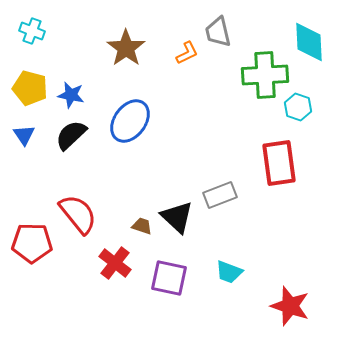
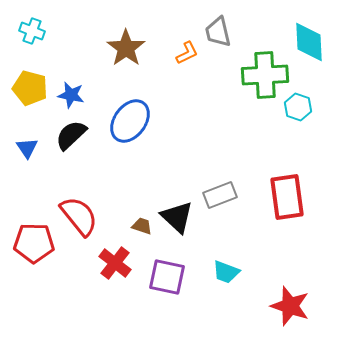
blue triangle: moved 3 px right, 13 px down
red rectangle: moved 8 px right, 34 px down
red semicircle: moved 1 px right, 2 px down
red pentagon: moved 2 px right
cyan trapezoid: moved 3 px left
purple square: moved 2 px left, 1 px up
